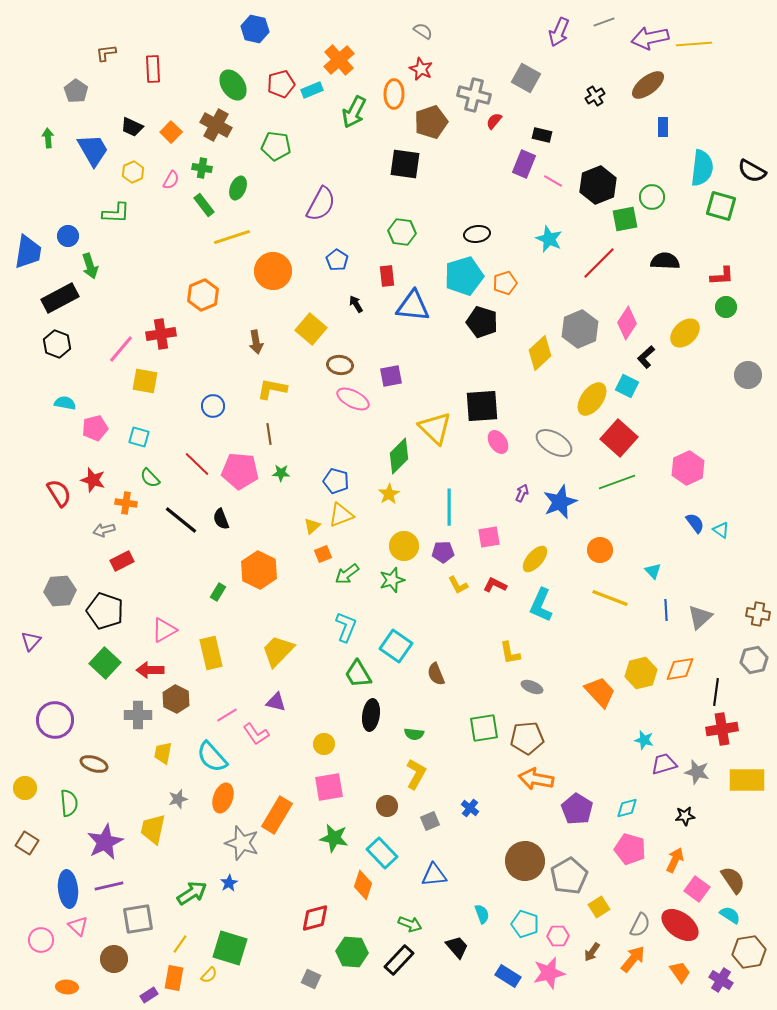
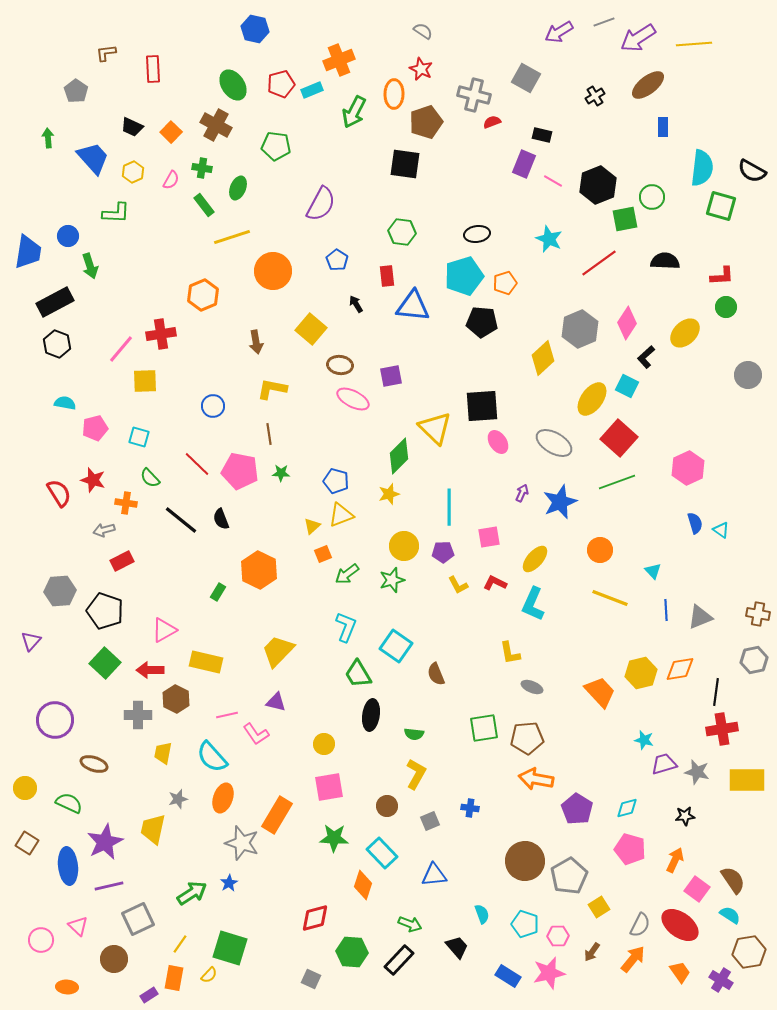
purple arrow at (559, 32): rotated 36 degrees clockwise
purple arrow at (650, 38): moved 12 px left; rotated 21 degrees counterclockwise
orange cross at (339, 60): rotated 20 degrees clockwise
red semicircle at (494, 121): moved 2 px left, 1 px down; rotated 30 degrees clockwise
brown pentagon at (431, 122): moved 5 px left
blue trapezoid at (93, 150): moved 8 px down; rotated 12 degrees counterclockwise
red line at (599, 263): rotated 9 degrees clockwise
black rectangle at (60, 298): moved 5 px left, 4 px down
black pentagon at (482, 322): rotated 12 degrees counterclockwise
yellow diamond at (540, 353): moved 3 px right, 5 px down
yellow square at (145, 381): rotated 12 degrees counterclockwise
pink pentagon at (240, 471): rotated 6 degrees clockwise
yellow star at (389, 494): rotated 15 degrees clockwise
blue semicircle at (695, 523): rotated 20 degrees clockwise
red L-shape at (495, 585): moved 2 px up
cyan L-shape at (541, 605): moved 8 px left, 1 px up
gray triangle at (700, 617): rotated 20 degrees clockwise
yellow rectangle at (211, 653): moved 5 px left, 9 px down; rotated 64 degrees counterclockwise
pink line at (227, 715): rotated 20 degrees clockwise
green semicircle at (69, 803): rotated 60 degrees counterclockwise
blue cross at (470, 808): rotated 30 degrees counterclockwise
green star at (334, 838): rotated 8 degrees counterclockwise
blue ellipse at (68, 889): moved 23 px up
gray square at (138, 919): rotated 16 degrees counterclockwise
